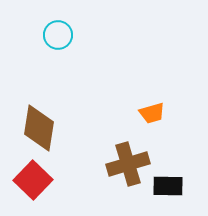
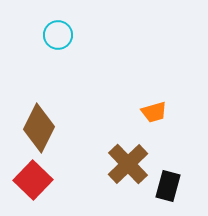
orange trapezoid: moved 2 px right, 1 px up
brown diamond: rotated 18 degrees clockwise
brown cross: rotated 27 degrees counterclockwise
black rectangle: rotated 76 degrees counterclockwise
